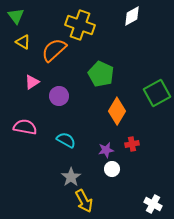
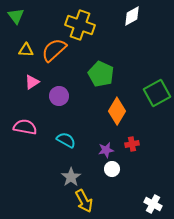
yellow triangle: moved 3 px right, 8 px down; rotated 28 degrees counterclockwise
